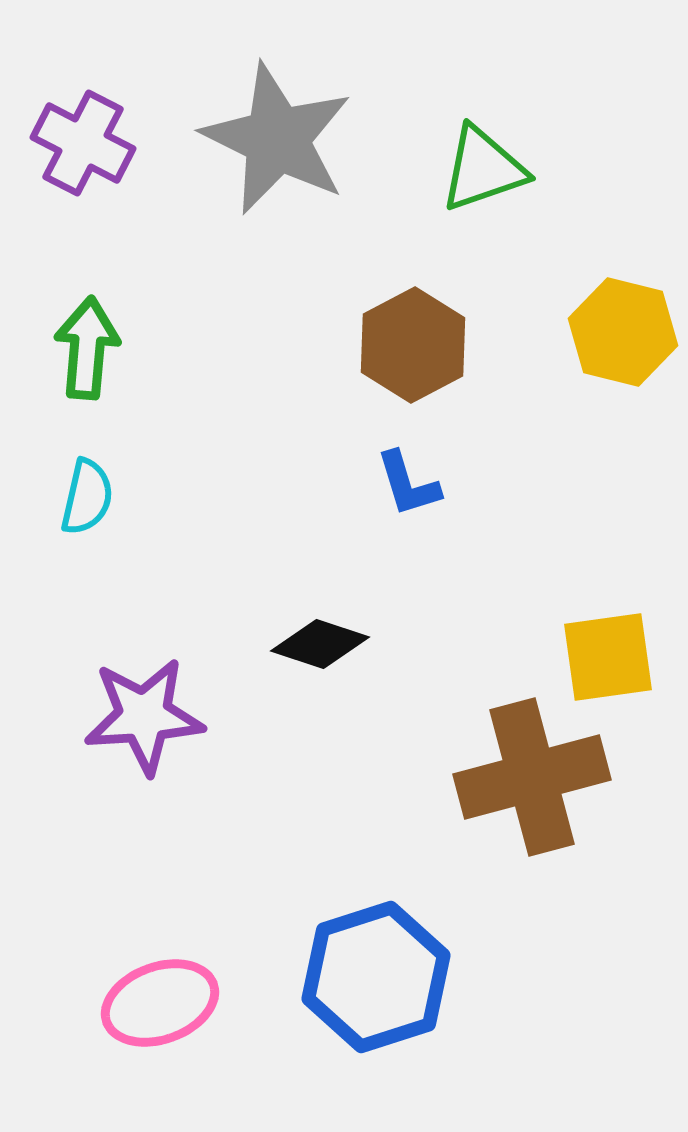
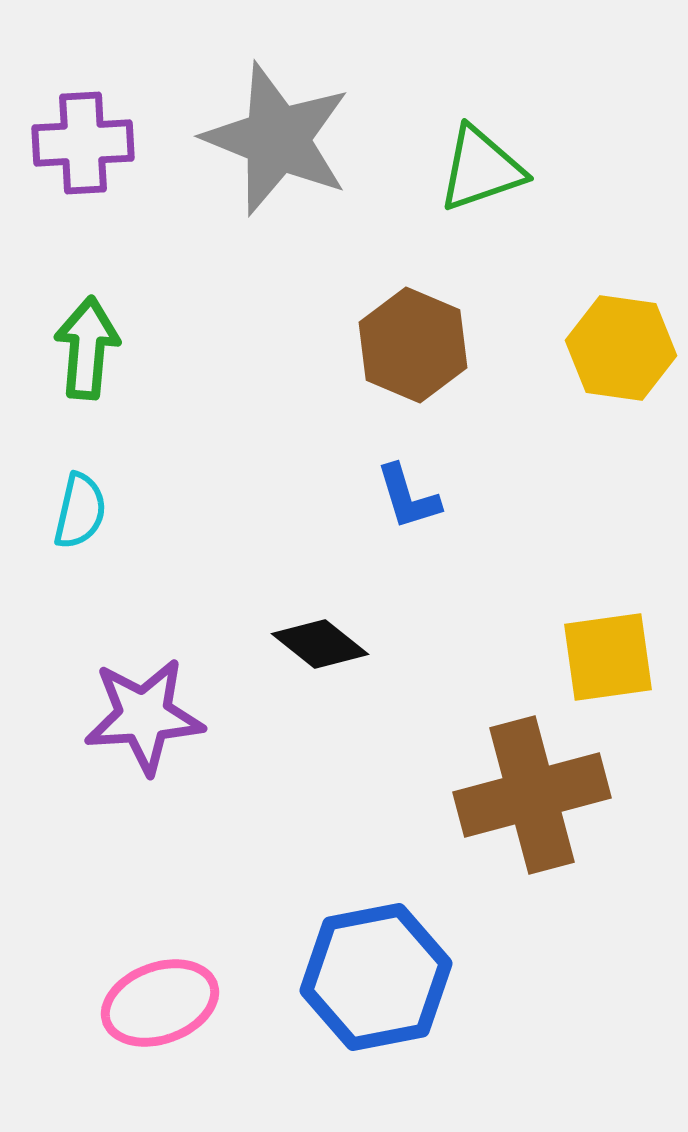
gray star: rotated 4 degrees counterclockwise
purple cross: rotated 30 degrees counterclockwise
green triangle: moved 2 px left
yellow hexagon: moved 2 px left, 16 px down; rotated 6 degrees counterclockwise
brown hexagon: rotated 9 degrees counterclockwise
blue L-shape: moved 13 px down
cyan semicircle: moved 7 px left, 14 px down
black diamond: rotated 20 degrees clockwise
brown cross: moved 18 px down
blue hexagon: rotated 7 degrees clockwise
